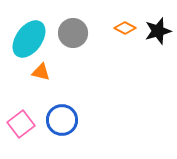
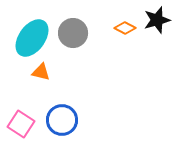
black star: moved 1 px left, 11 px up
cyan ellipse: moved 3 px right, 1 px up
pink square: rotated 20 degrees counterclockwise
